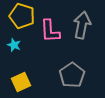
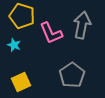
pink L-shape: moved 1 px right, 2 px down; rotated 20 degrees counterclockwise
